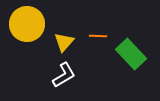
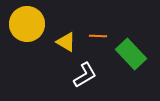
yellow triangle: moved 2 px right; rotated 40 degrees counterclockwise
white L-shape: moved 21 px right
